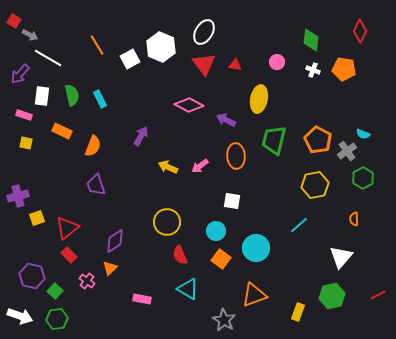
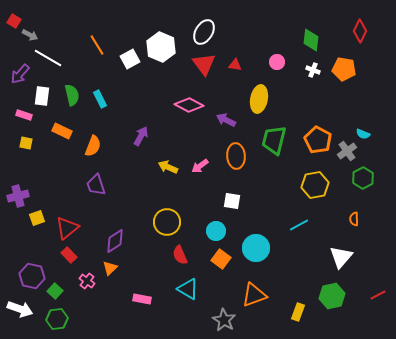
cyan line at (299, 225): rotated 12 degrees clockwise
white arrow at (20, 316): moved 7 px up
